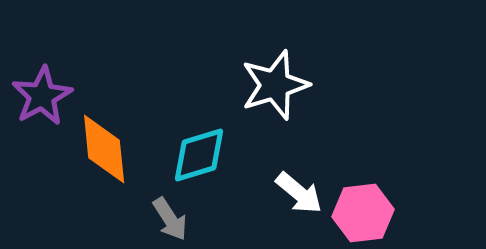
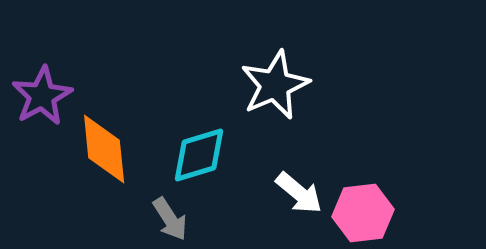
white star: rotated 6 degrees counterclockwise
